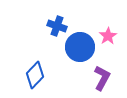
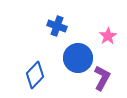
blue circle: moved 2 px left, 11 px down
